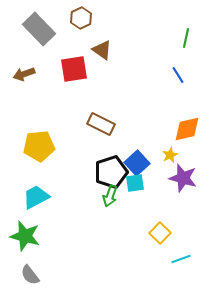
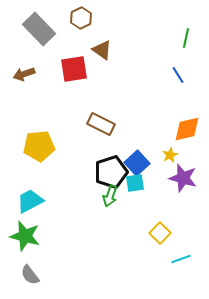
cyan trapezoid: moved 6 px left, 4 px down
